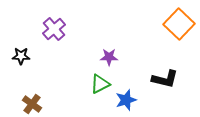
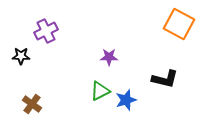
orange square: rotated 16 degrees counterclockwise
purple cross: moved 8 px left, 2 px down; rotated 15 degrees clockwise
green triangle: moved 7 px down
